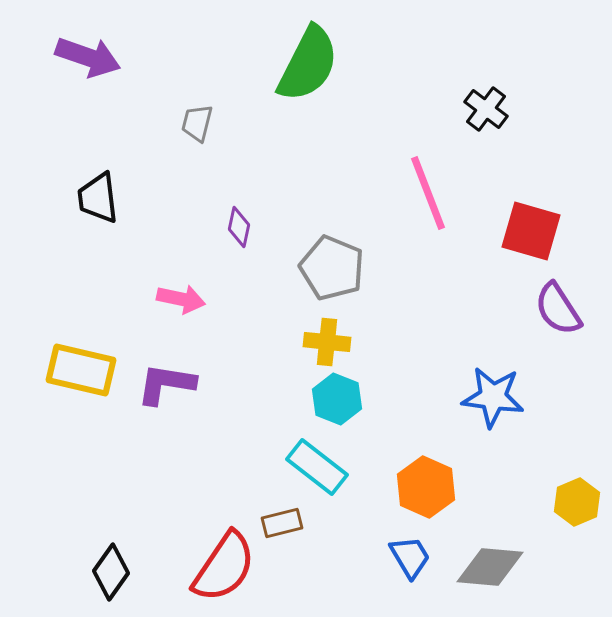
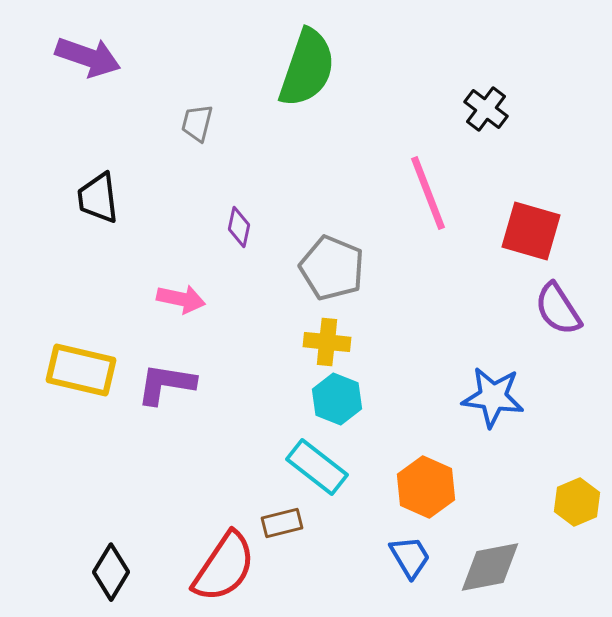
green semicircle: moved 1 px left, 4 px down; rotated 8 degrees counterclockwise
gray diamond: rotated 16 degrees counterclockwise
black diamond: rotated 4 degrees counterclockwise
